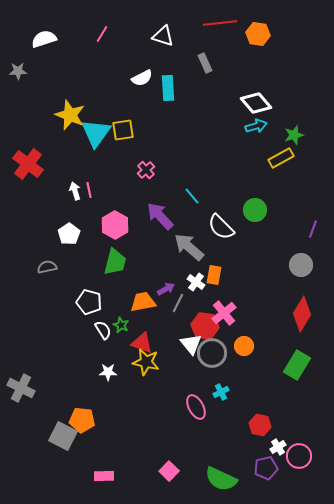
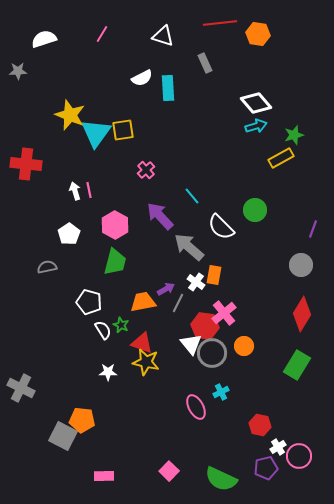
red cross at (28, 164): moved 2 px left; rotated 32 degrees counterclockwise
